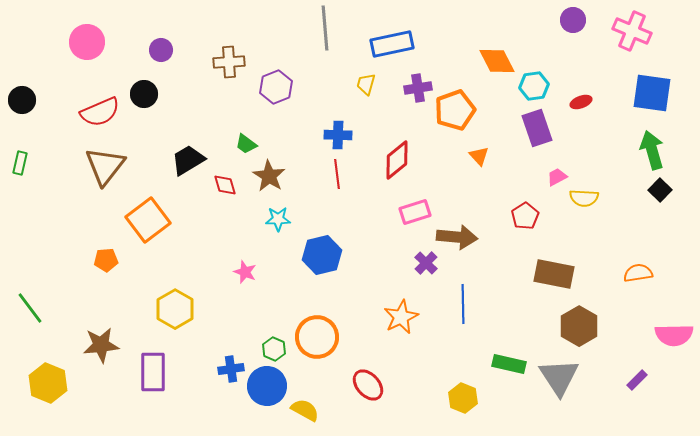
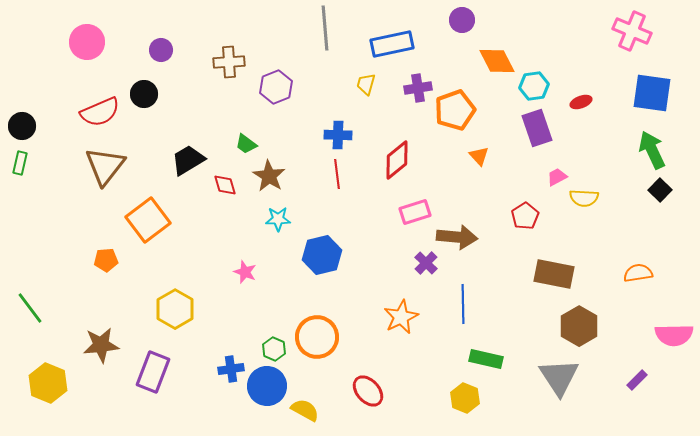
purple circle at (573, 20): moved 111 px left
black circle at (22, 100): moved 26 px down
green arrow at (652, 150): rotated 9 degrees counterclockwise
green rectangle at (509, 364): moved 23 px left, 5 px up
purple rectangle at (153, 372): rotated 21 degrees clockwise
red ellipse at (368, 385): moved 6 px down
yellow hexagon at (463, 398): moved 2 px right
